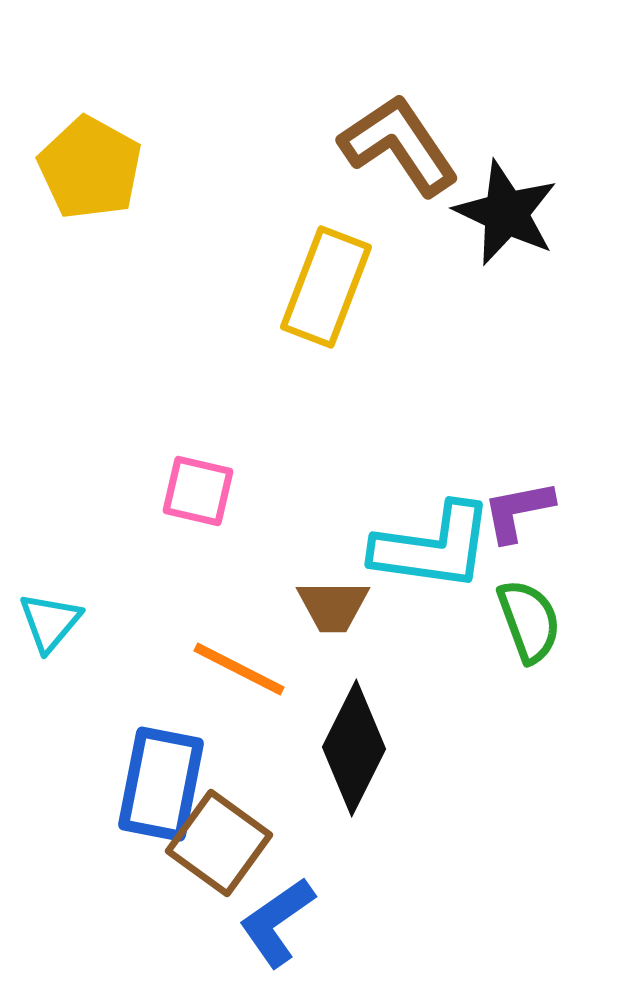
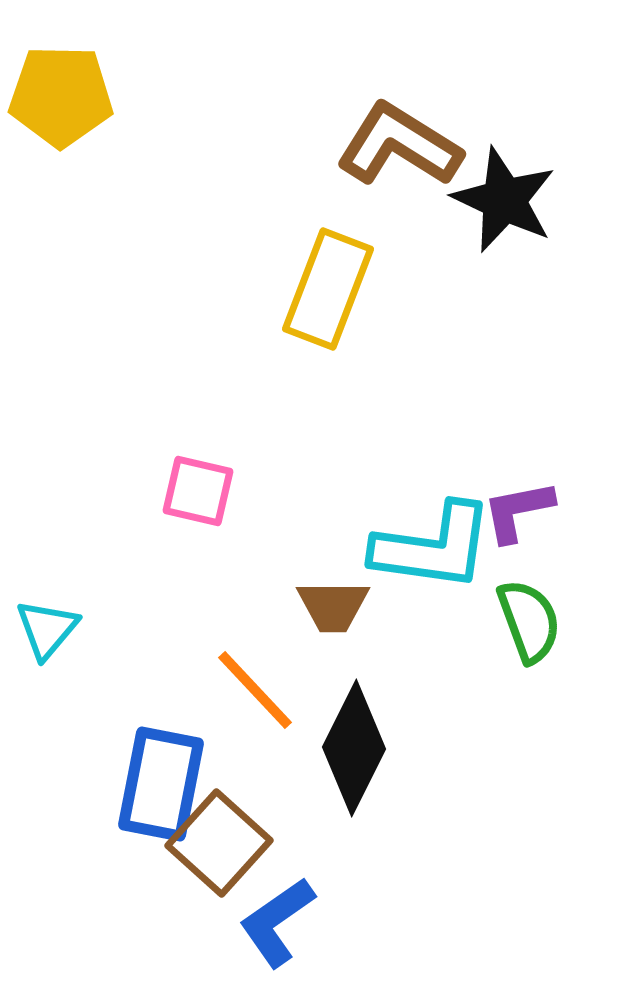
brown L-shape: rotated 24 degrees counterclockwise
yellow pentagon: moved 29 px left, 72 px up; rotated 28 degrees counterclockwise
black star: moved 2 px left, 13 px up
yellow rectangle: moved 2 px right, 2 px down
cyan triangle: moved 3 px left, 7 px down
orange line: moved 16 px right, 21 px down; rotated 20 degrees clockwise
brown square: rotated 6 degrees clockwise
